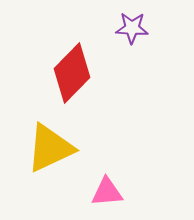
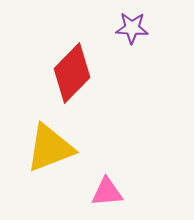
yellow triangle: rotated 4 degrees clockwise
